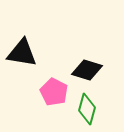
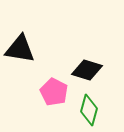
black triangle: moved 2 px left, 4 px up
green diamond: moved 2 px right, 1 px down
